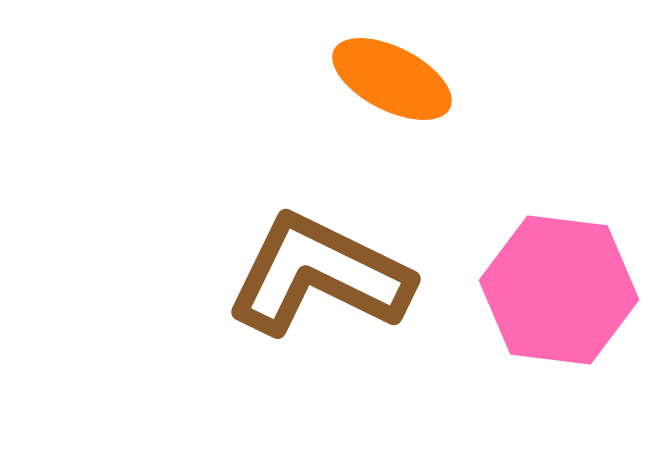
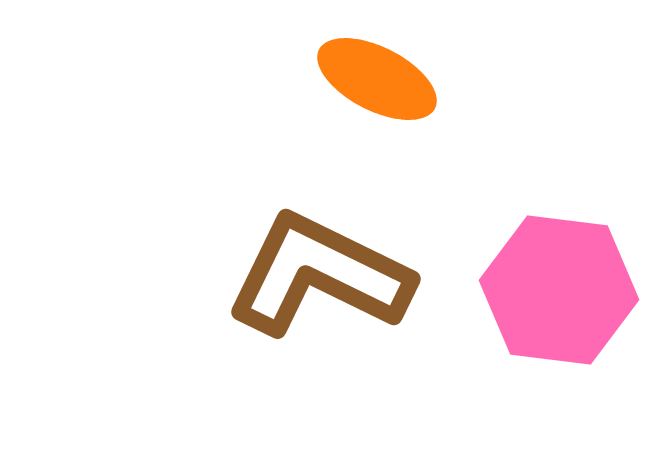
orange ellipse: moved 15 px left
